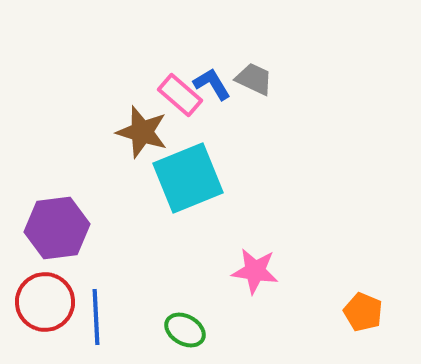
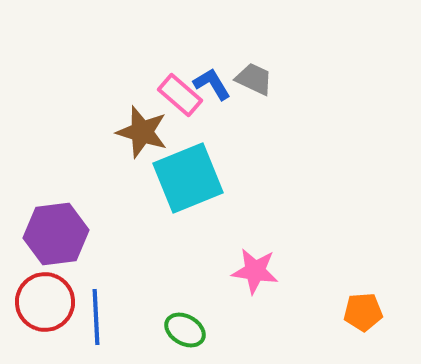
purple hexagon: moved 1 px left, 6 px down
orange pentagon: rotated 27 degrees counterclockwise
